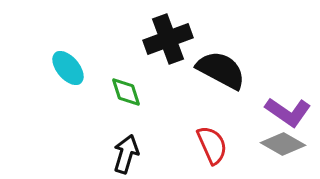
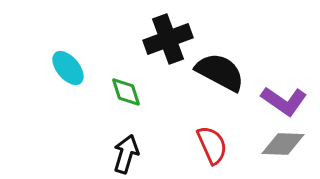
black semicircle: moved 1 px left, 2 px down
purple L-shape: moved 4 px left, 11 px up
gray diamond: rotated 27 degrees counterclockwise
